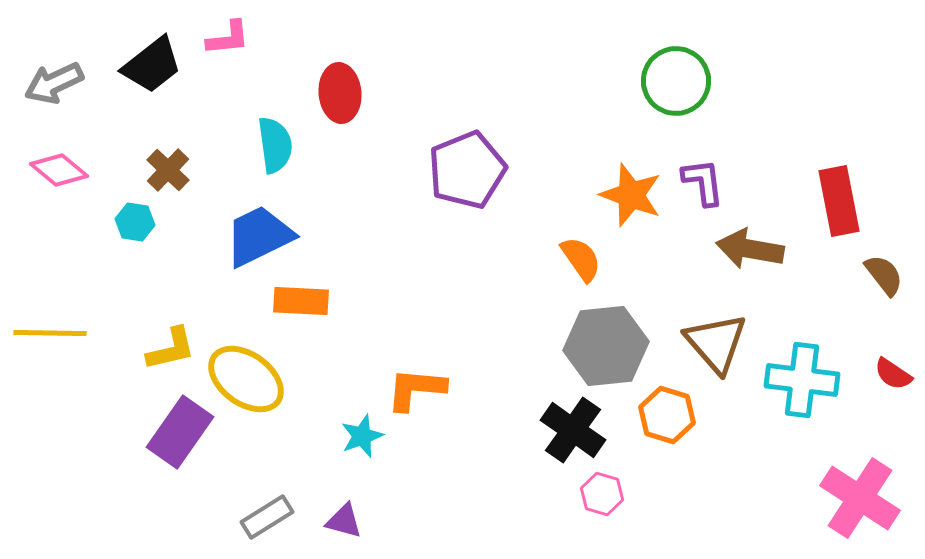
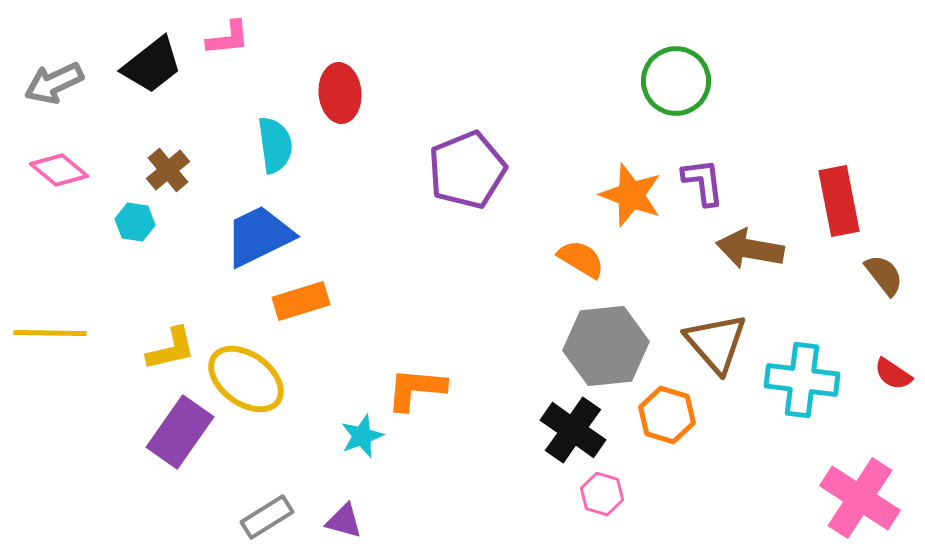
brown cross: rotated 6 degrees clockwise
orange semicircle: rotated 24 degrees counterclockwise
orange rectangle: rotated 20 degrees counterclockwise
